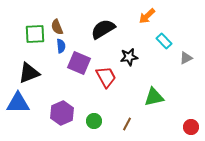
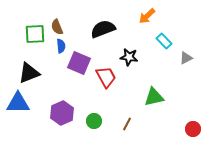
black semicircle: rotated 10 degrees clockwise
black star: rotated 18 degrees clockwise
red circle: moved 2 px right, 2 px down
